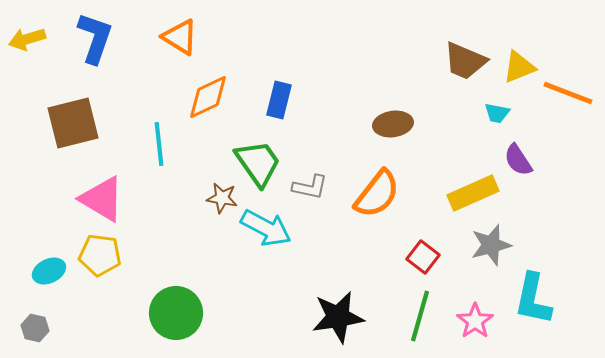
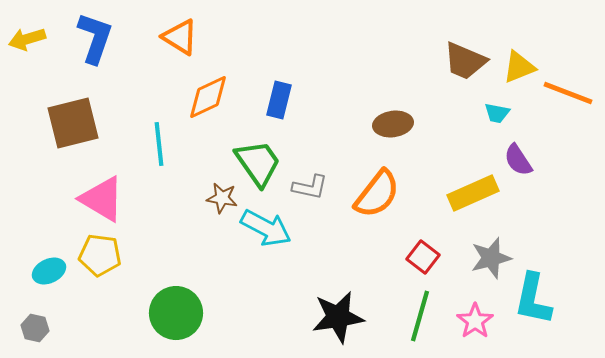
gray star: moved 13 px down
